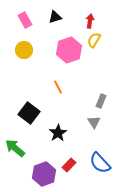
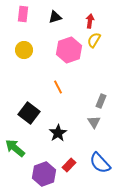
pink rectangle: moved 2 px left, 6 px up; rotated 35 degrees clockwise
